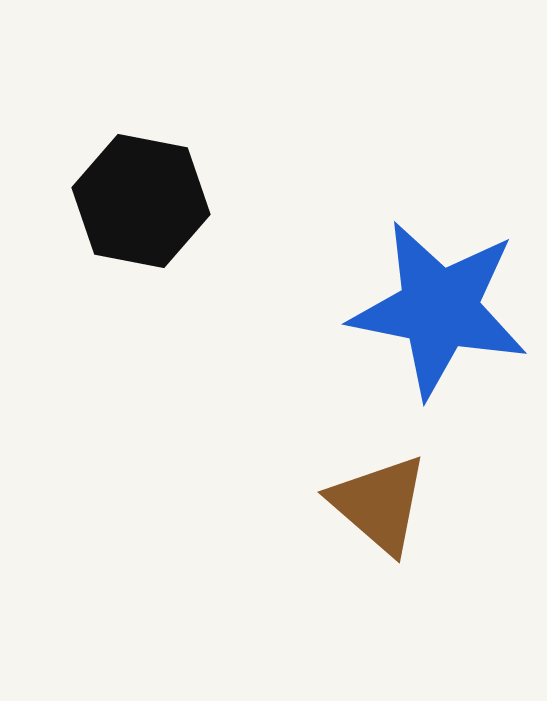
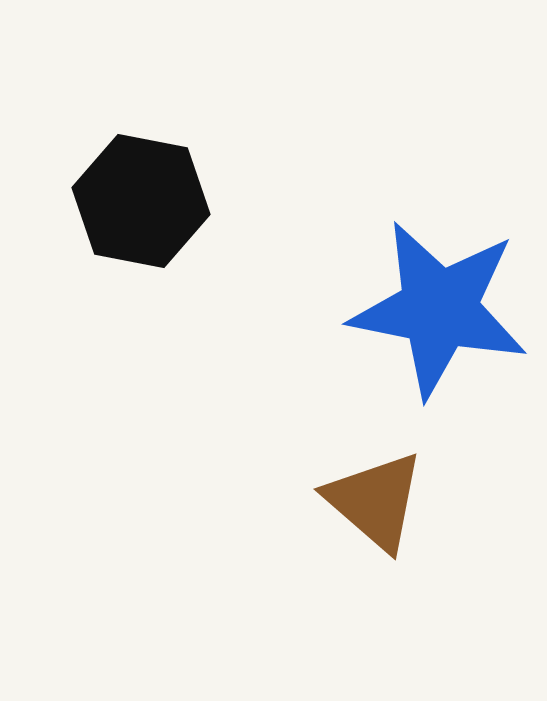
brown triangle: moved 4 px left, 3 px up
